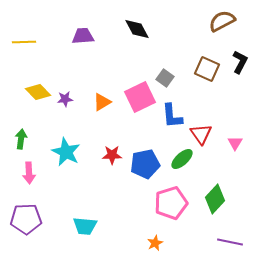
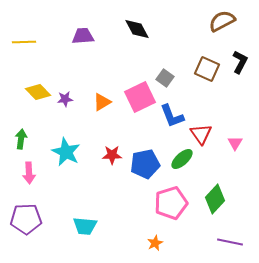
blue L-shape: rotated 16 degrees counterclockwise
